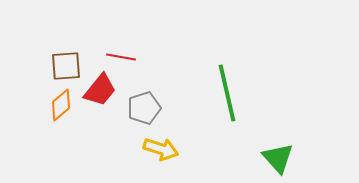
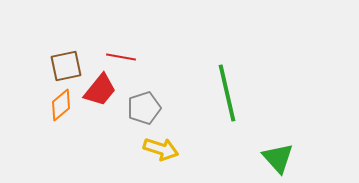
brown square: rotated 8 degrees counterclockwise
